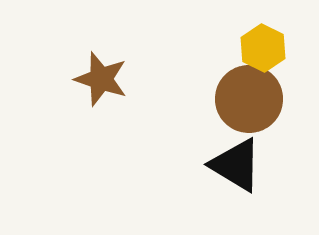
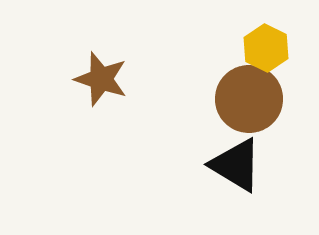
yellow hexagon: moved 3 px right
